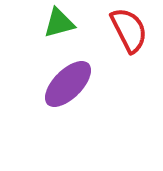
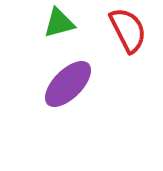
red semicircle: moved 1 px left
